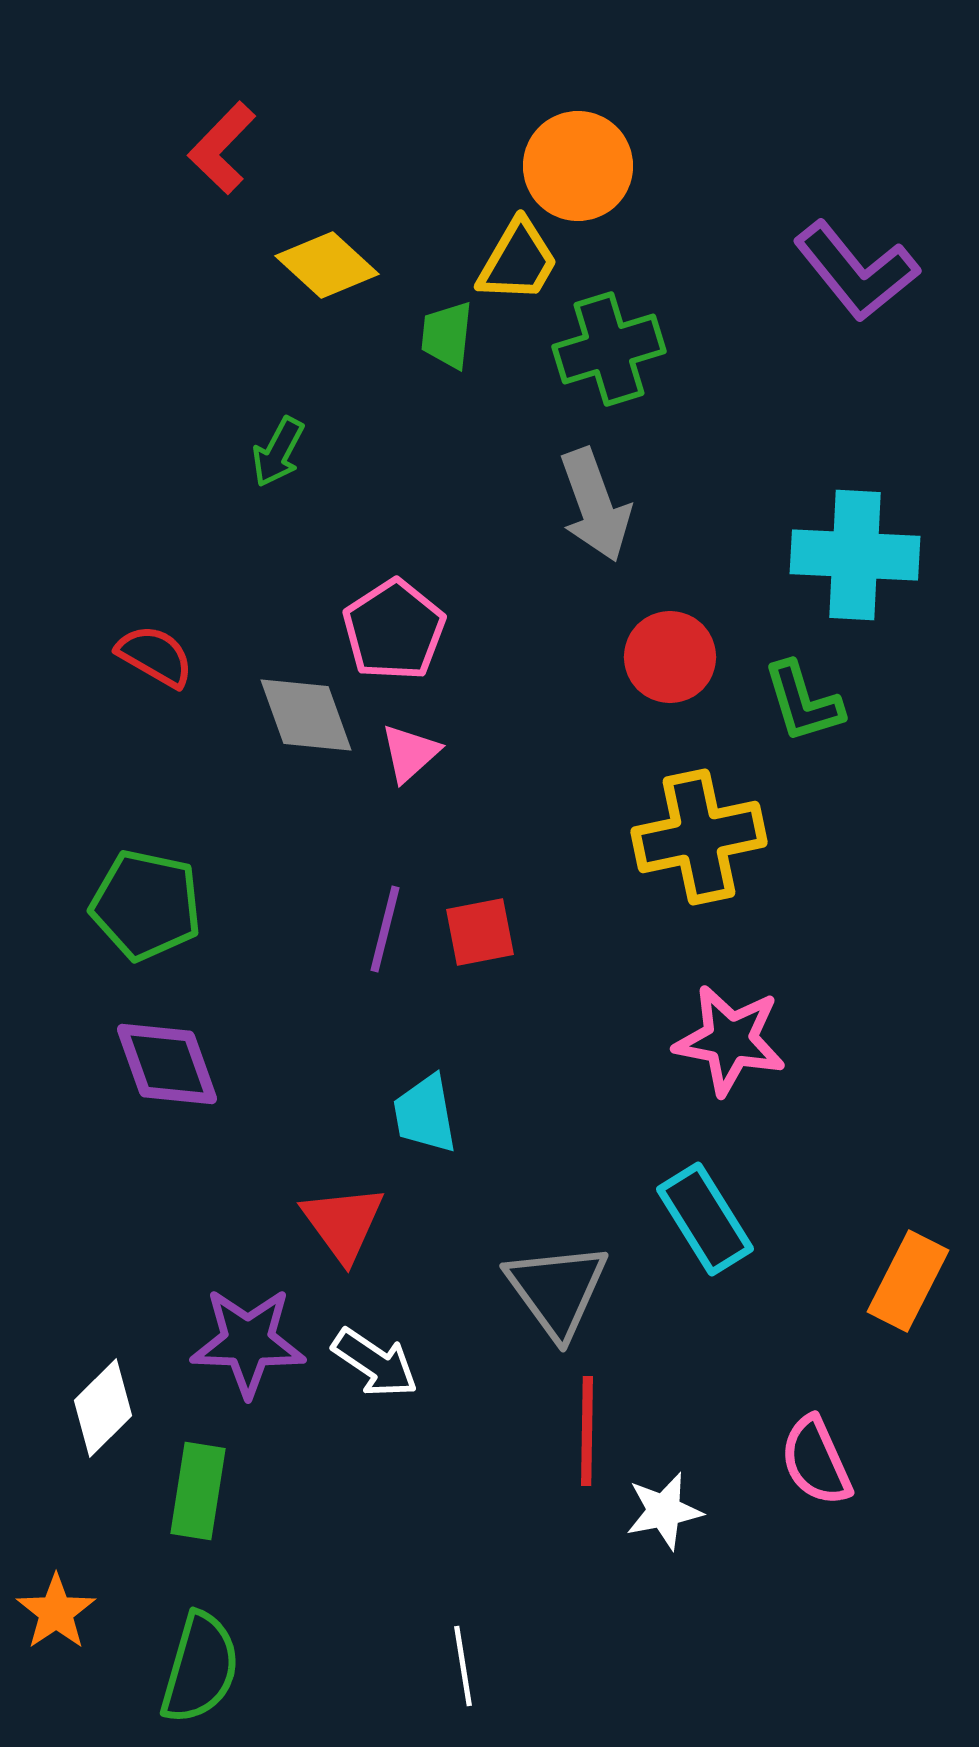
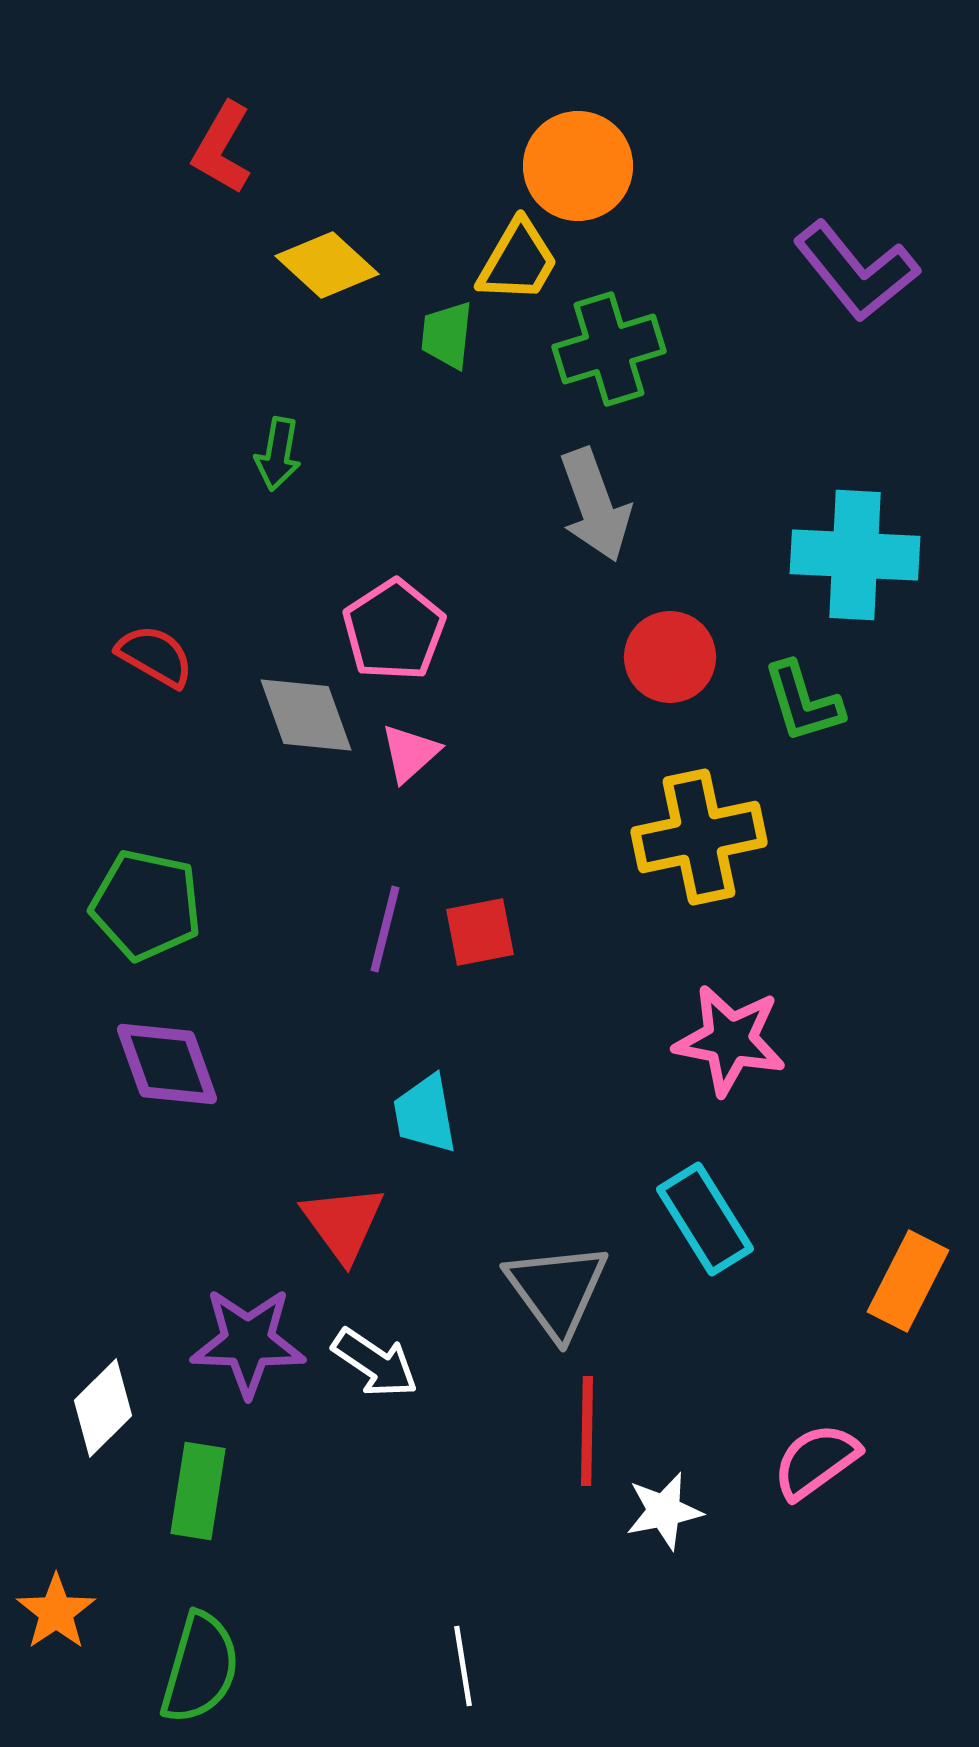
red L-shape: rotated 14 degrees counterclockwise
green arrow: moved 2 px down; rotated 18 degrees counterclockwise
pink semicircle: rotated 78 degrees clockwise
